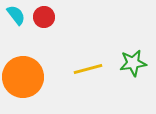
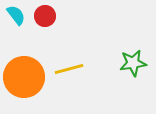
red circle: moved 1 px right, 1 px up
yellow line: moved 19 px left
orange circle: moved 1 px right
